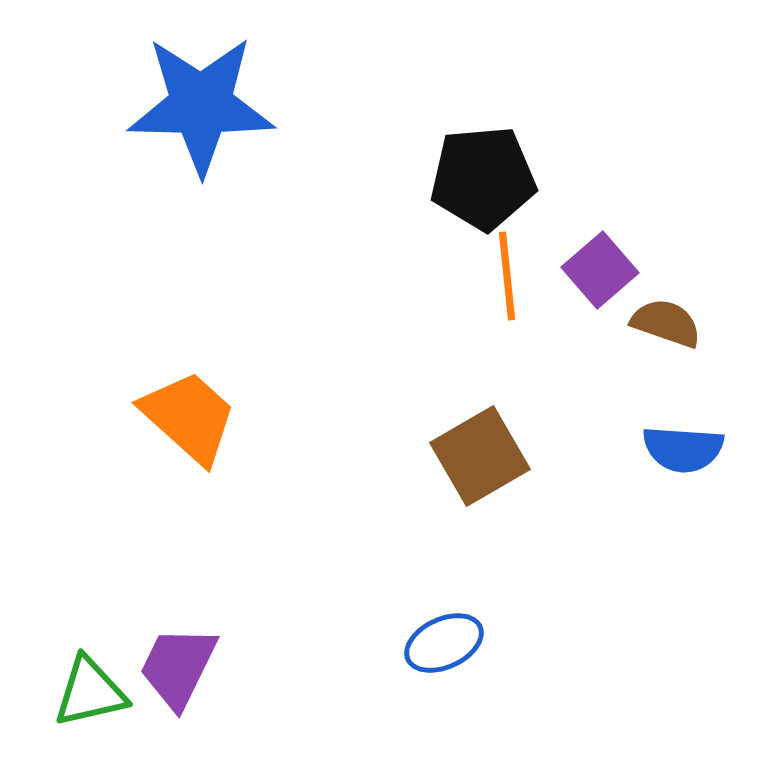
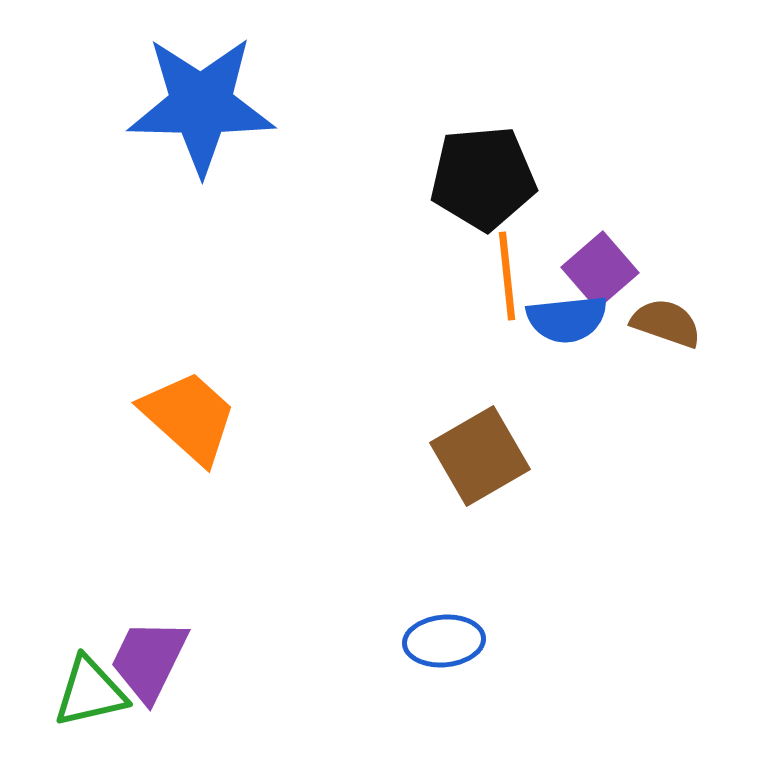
blue semicircle: moved 116 px left, 130 px up; rotated 10 degrees counterclockwise
blue ellipse: moved 2 px up; rotated 20 degrees clockwise
purple trapezoid: moved 29 px left, 7 px up
